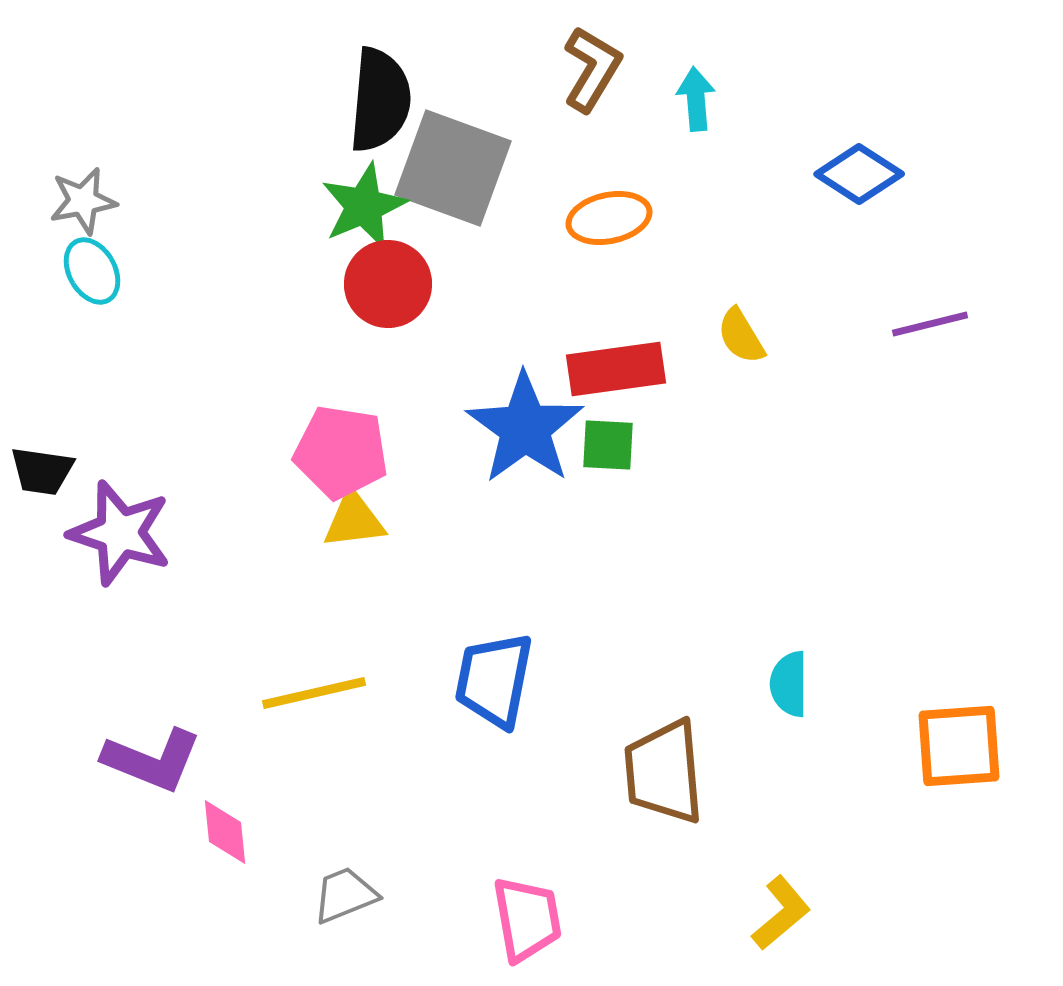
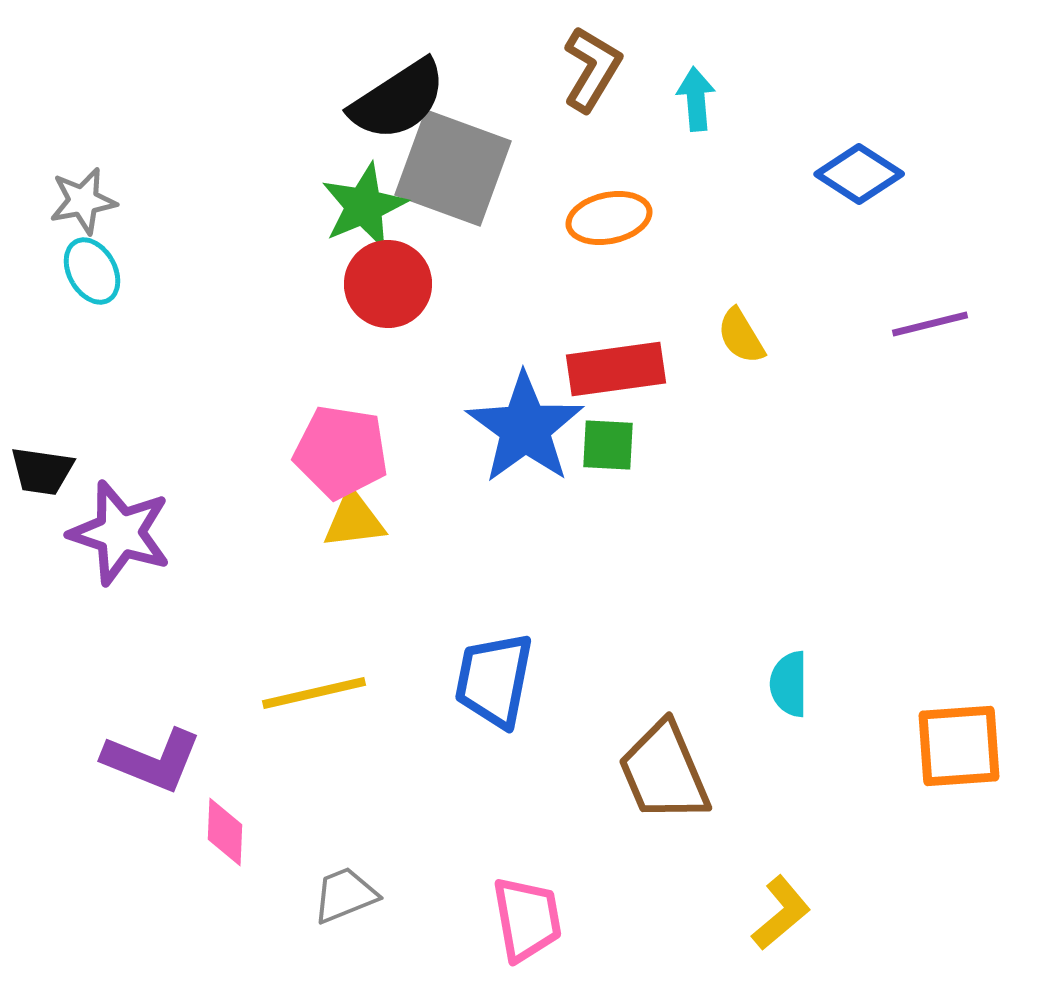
black semicircle: moved 18 px right; rotated 52 degrees clockwise
brown trapezoid: rotated 18 degrees counterclockwise
pink diamond: rotated 8 degrees clockwise
